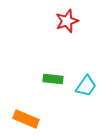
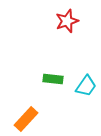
orange rectangle: rotated 70 degrees counterclockwise
